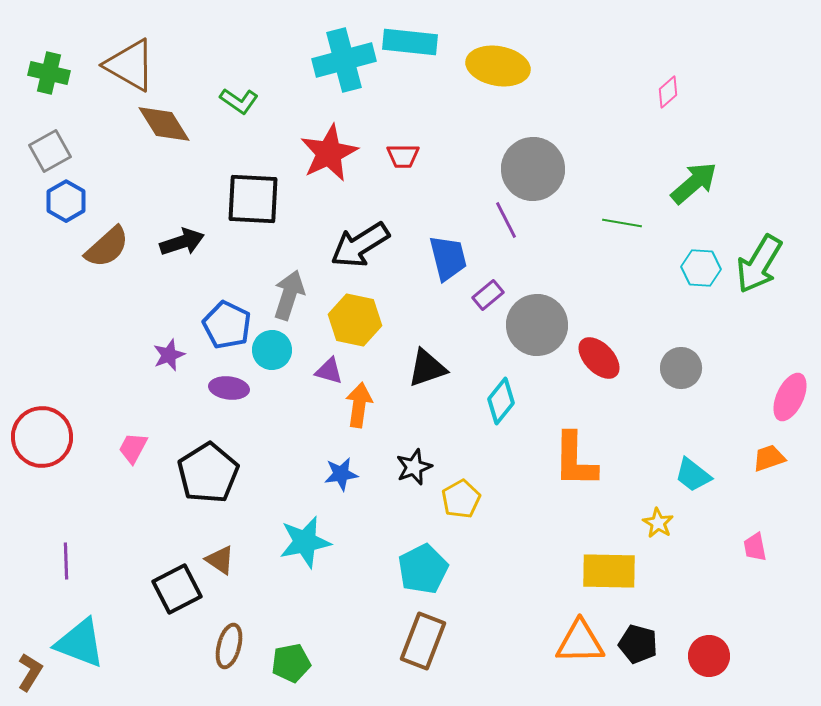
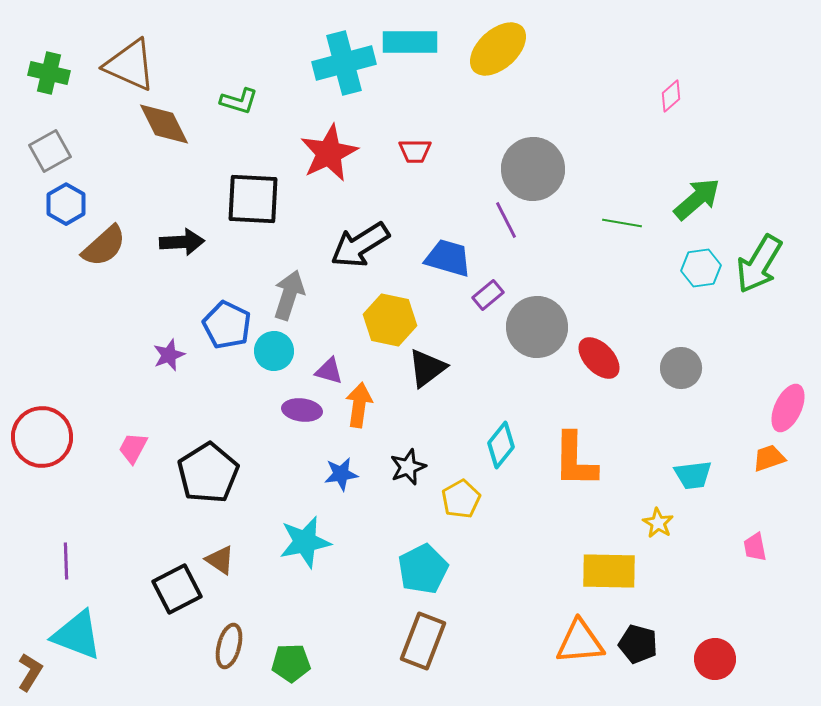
cyan rectangle at (410, 42): rotated 6 degrees counterclockwise
cyan cross at (344, 60): moved 3 px down
brown triangle at (130, 65): rotated 6 degrees counterclockwise
yellow ellipse at (498, 66): moved 17 px up; rotated 52 degrees counterclockwise
pink diamond at (668, 92): moved 3 px right, 4 px down
green L-shape at (239, 101): rotated 18 degrees counterclockwise
brown diamond at (164, 124): rotated 6 degrees clockwise
red trapezoid at (403, 156): moved 12 px right, 5 px up
green arrow at (694, 183): moved 3 px right, 16 px down
blue hexagon at (66, 201): moved 3 px down
black arrow at (182, 242): rotated 15 degrees clockwise
brown semicircle at (107, 247): moved 3 px left, 1 px up
blue trapezoid at (448, 258): rotated 60 degrees counterclockwise
cyan hexagon at (701, 268): rotated 12 degrees counterclockwise
yellow hexagon at (355, 320): moved 35 px right
gray circle at (537, 325): moved 2 px down
cyan circle at (272, 350): moved 2 px right, 1 px down
black triangle at (427, 368): rotated 18 degrees counterclockwise
purple ellipse at (229, 388): moved 73 px right, 22 px down
pink ellipse at (790, 397): moved 2 px left, 11 px down
cyan diamond at (501, 401): moved 44 px down
black star at (414, 467): moved 6 px left
cyan trapezoid at (693, 475): rotated 45 degrees counterclockwise
orange triangle at (580, 642): rotated 4 degrees counterclockwise
cyan triangle at (80, 643): moved 3 px left, 8 px up
red circle at (709, 656): moved 6 px right, 3 px down
green pentagon at (291, 663): rotated 9 degrees clockwise
